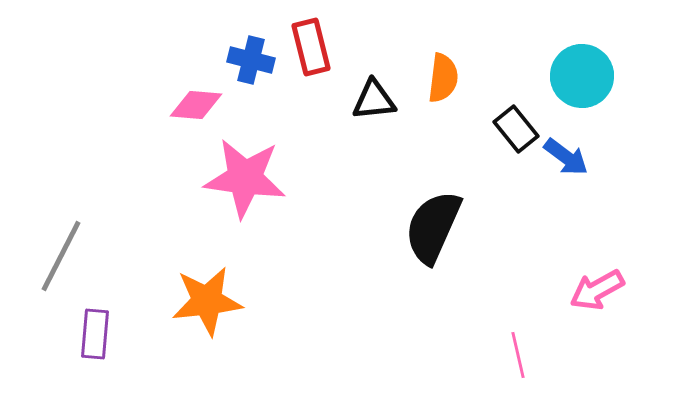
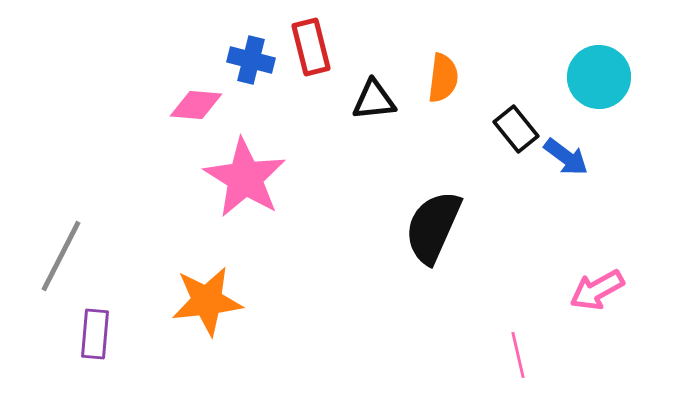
cyan circle: moved 17 px right, 1 px down
pink star: rotated 24 degrees clockwise
